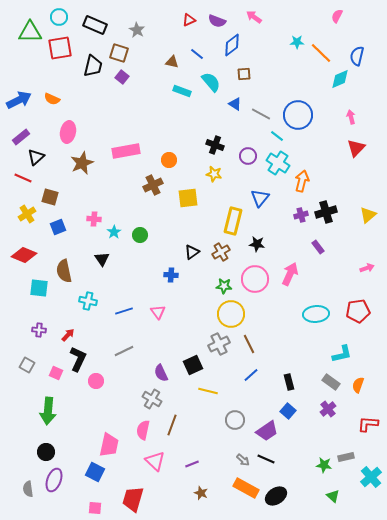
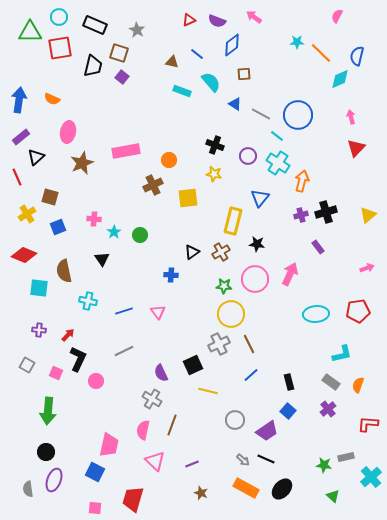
blue arrow at (19, 100): rotated 55 degrees counterclockwise
red line at (23, 178): moved 6 px left, 1 px up; rotated 42 degrees clockwise
black ellipse at (276, 496): moved 6 px right, 7 px up; rotated 15 degrees counterclockwise
